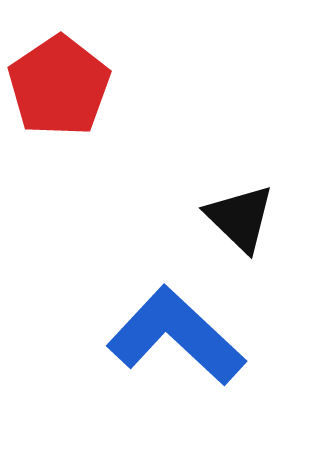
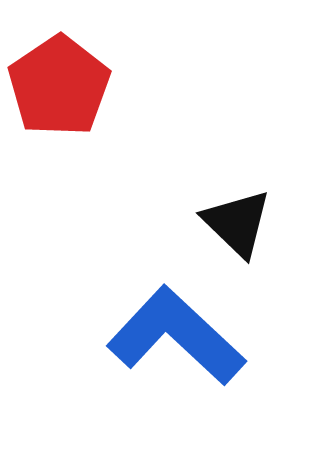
black triangle: moved 3 px left, 5 px down
